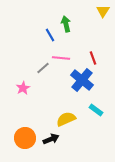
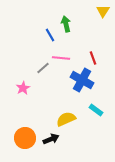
blue cross: rotated 10 degrees counterclockwise
